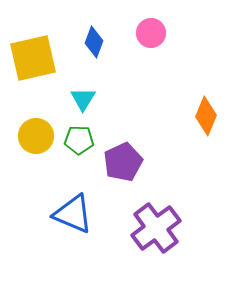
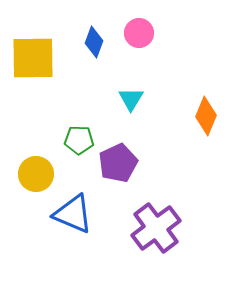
pink circle: moved 12 px left
yellow square: rotated 12 degrees clockwise
cyan triangle: moved 48 px right
yellow circle: moved 38 px down
purple pentagon: moved 5 px left, 1 px down
